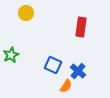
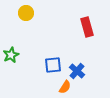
red rectangle: moved 6 px right; rotated 24 degrees counterclockwise
blue square: rotated 30 degrees counterclockwise
blue cross: moved 1 px left
orange semicircle: moved 1 px left, 1 px down
